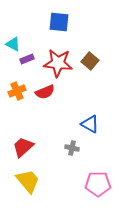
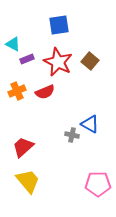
blue square: moved 3 px down; rotated 15 degrees counterclockwise
red star: moved 1 px up; rotated 20 degrees clockwise
gray cross: moved 13 px up
